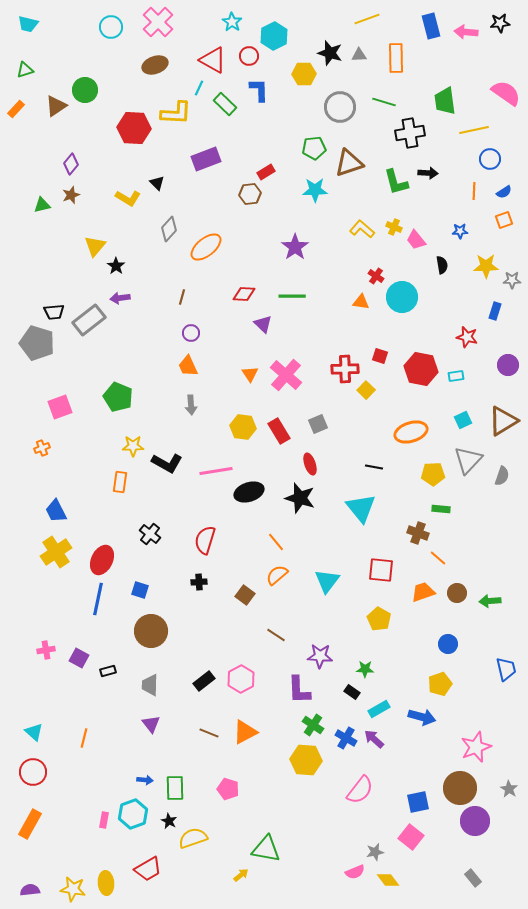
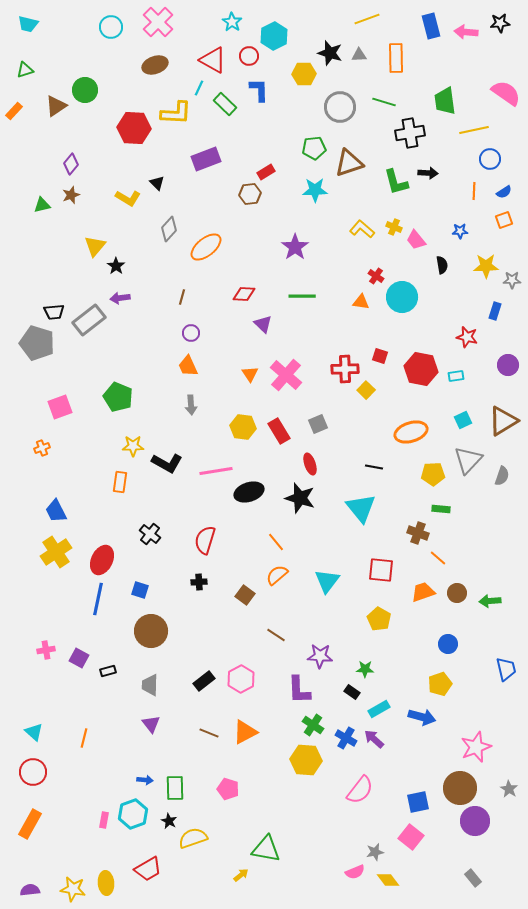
orange rectangle at (16, 109): moved 2 px left, 2 px down
green line at (292, 296): moved 10 px right
